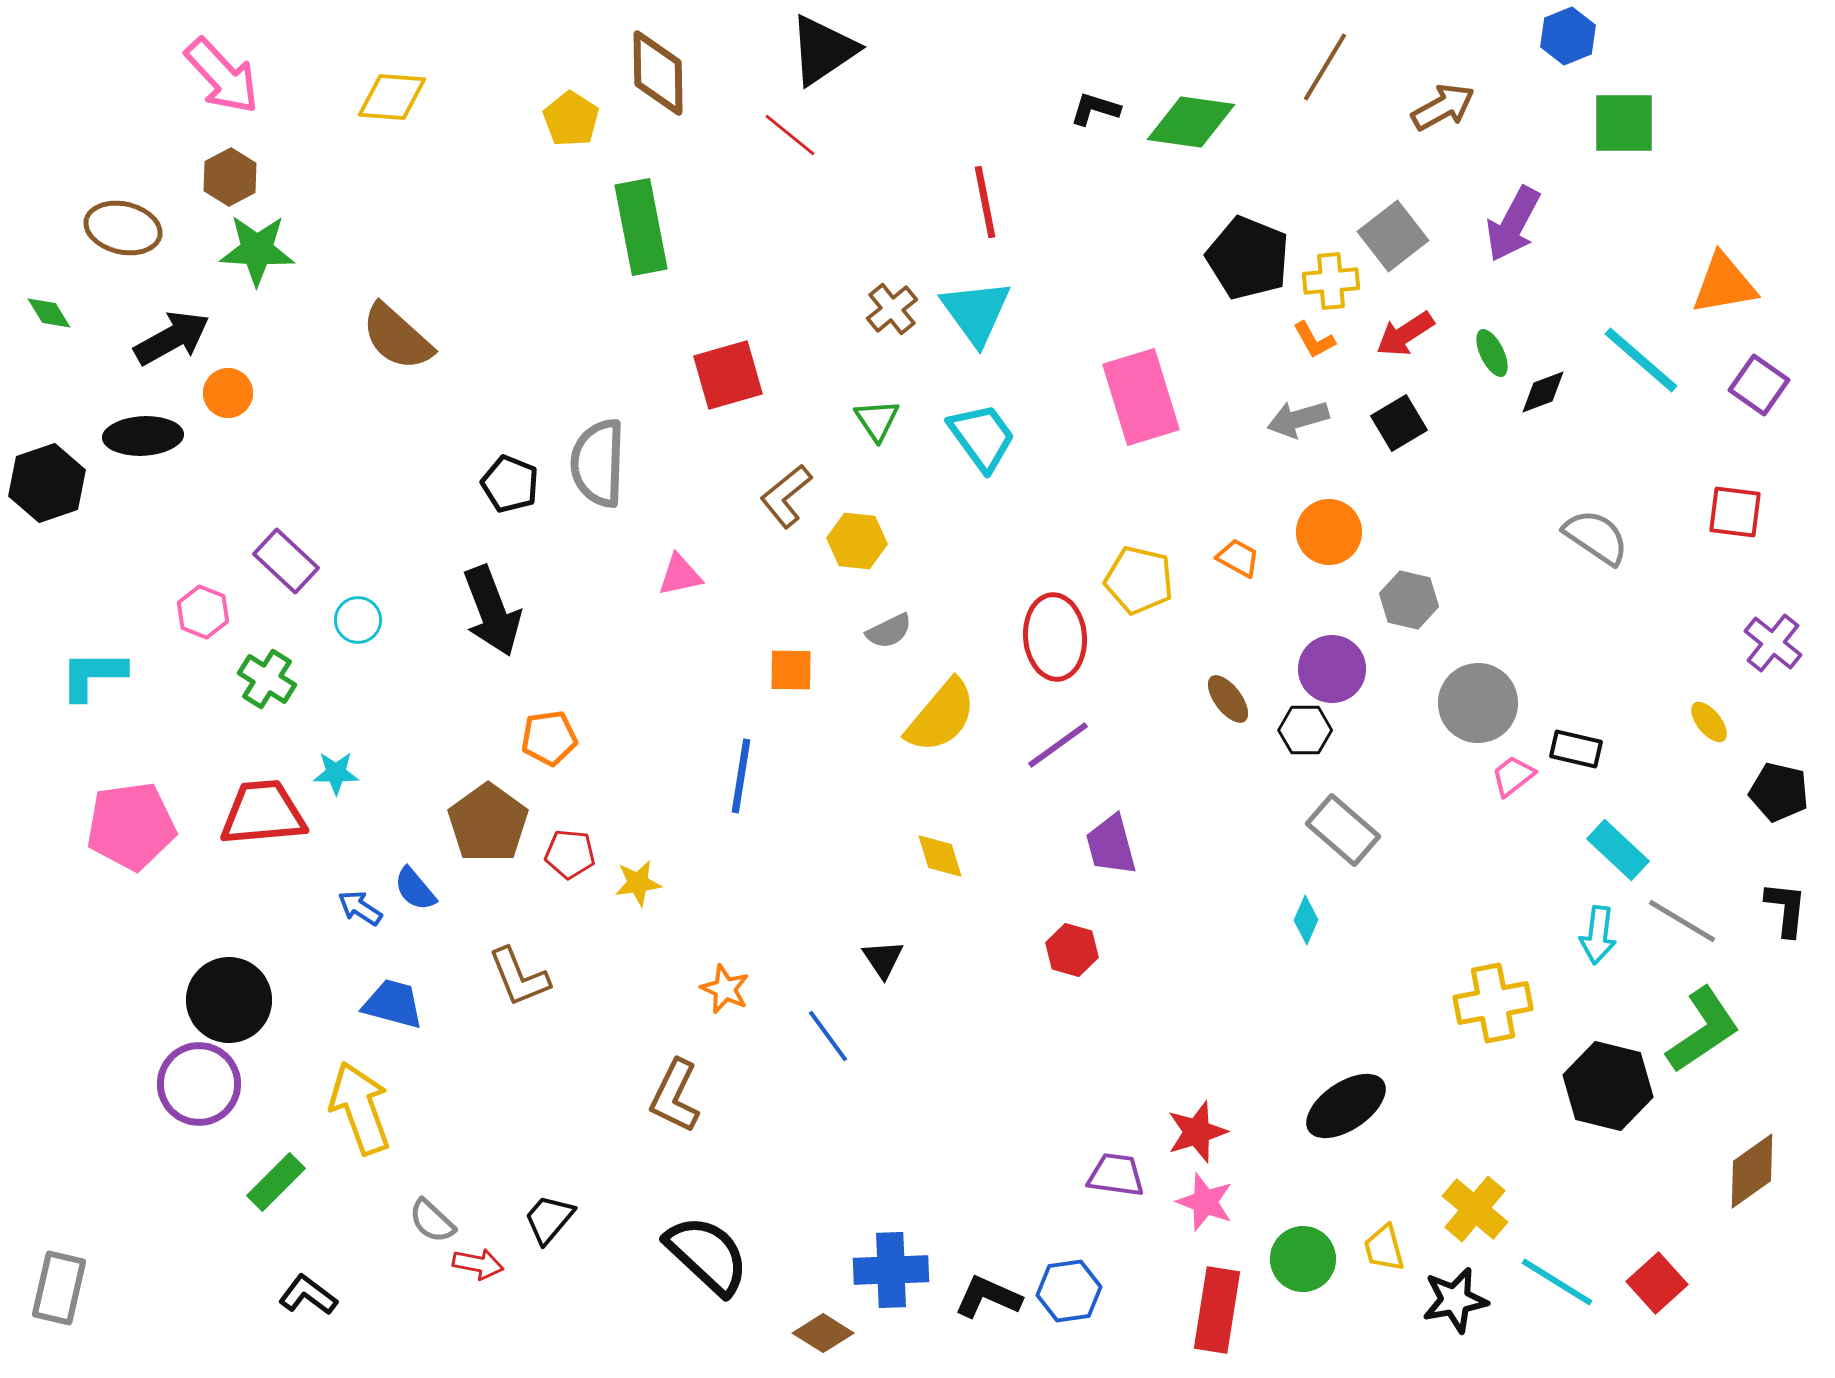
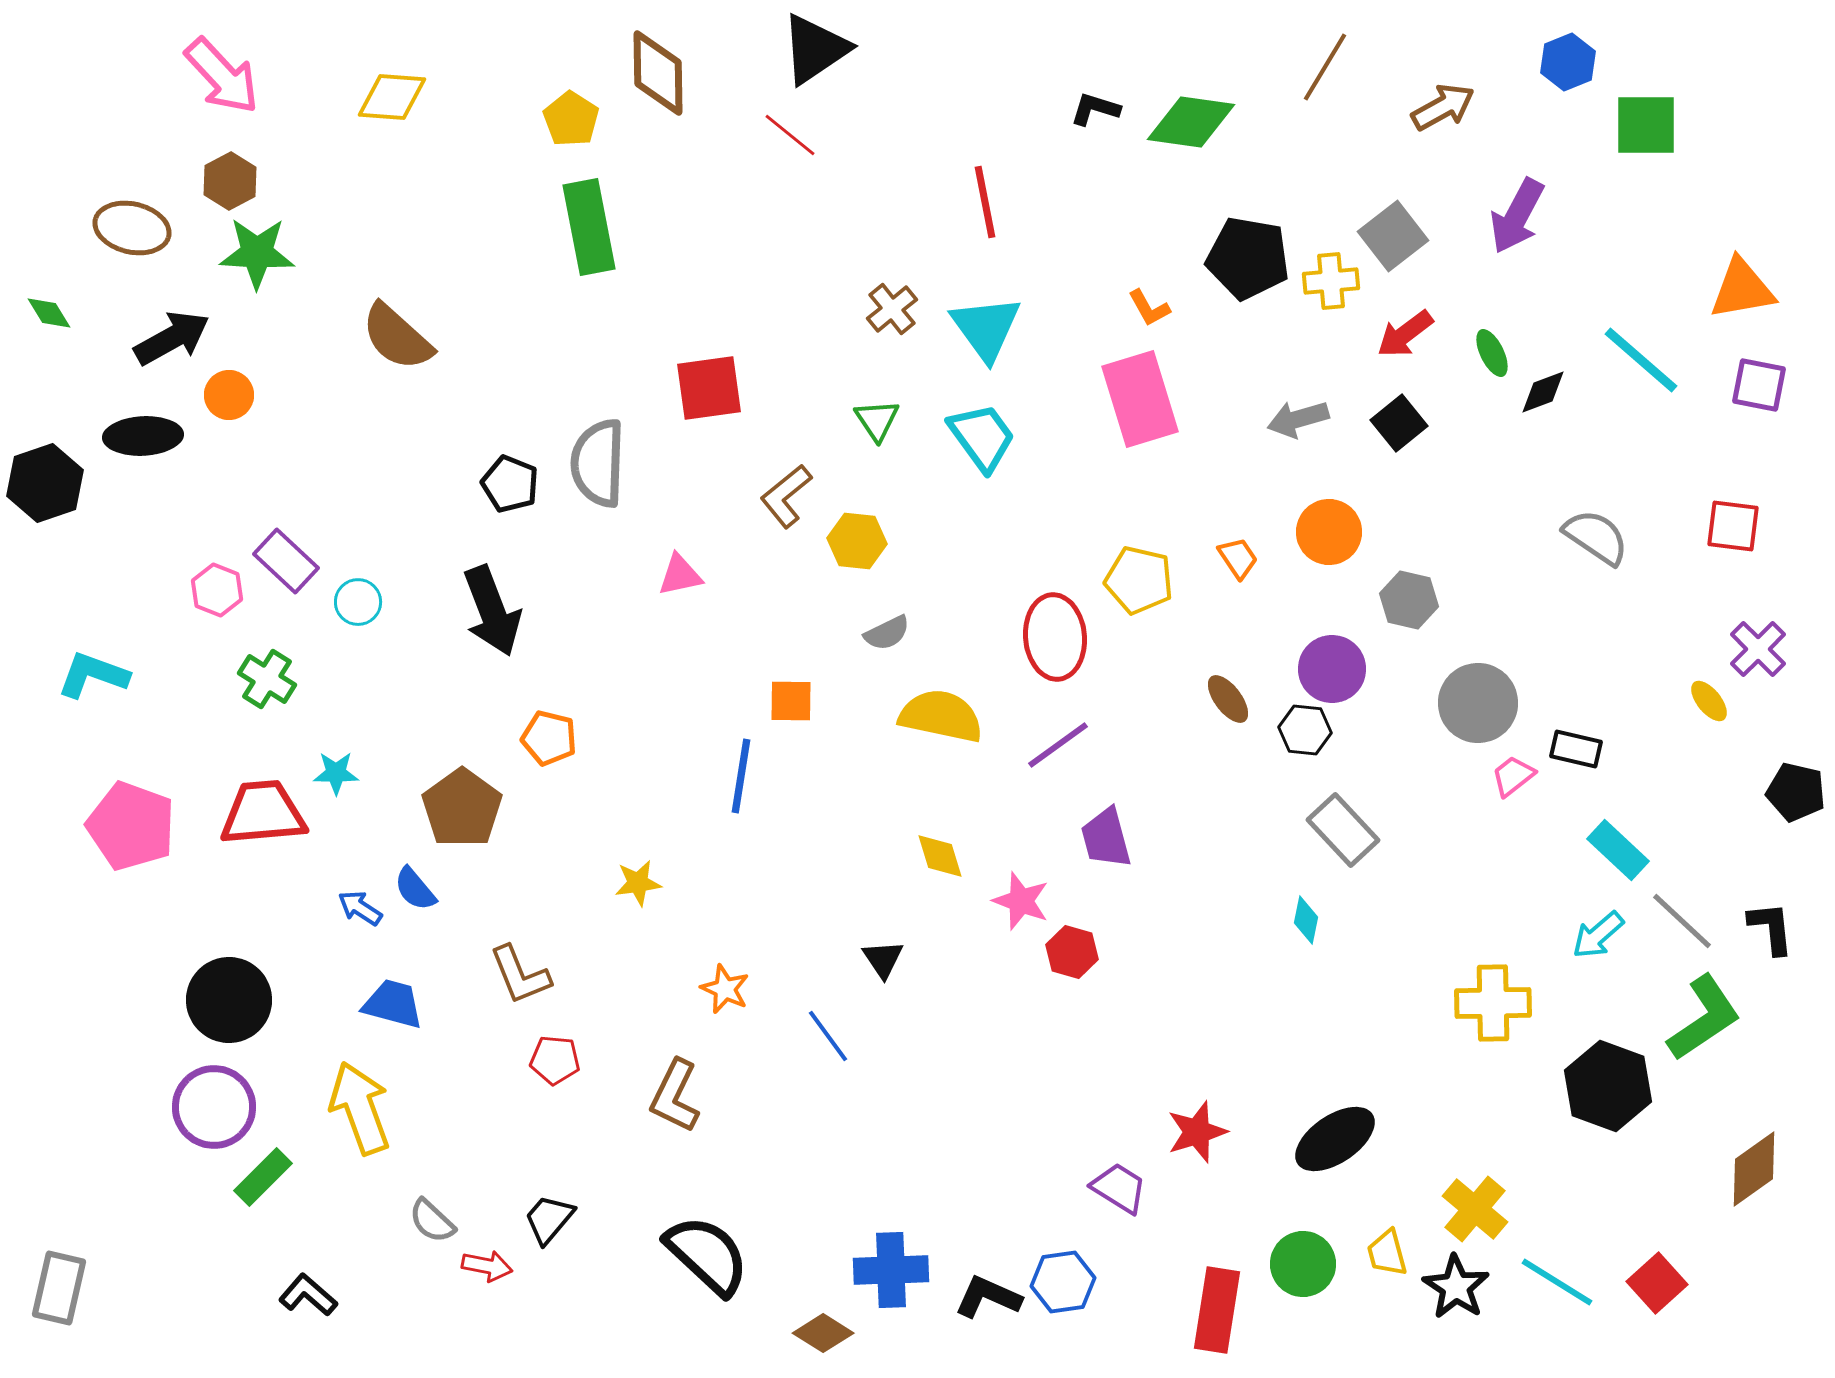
blue hexagon at (1568, 36): moved 26 px down
black triangle at (823, 50): moved 8 px left, 1 px up
green square at (1624, 123): moved 22 px right, 2 px down
brown hexagon at (230, 177): moved 4 px down
purple arrow at (1513, 224): moved 4 px right, 8 px up
green rectangle at (641, 227): moved 52 px left
brown ellipse at (123, 228): moved 9 px right
green star at (257, 250): moved 3 px down
black pentagon at (1248, 258): rotated 12 degrees counterclockwise
orange triangle at (1724, 284): moved 18 px right, 5 px down
cyan triangle at (976, 312): moved 10 px right, 16 px down
red arrow at (1405, 334): rotated 4 degrees counterclockwise
orange L-shape at (1314, 340): moved 165 px left, 32 px up
red square at (728, 375): moved 19 px left, 13 px down; rotated 8 degrees clockwise
purple square at (1759, 385): rotated 24 degrees counterclockwise
orange circle at (228, 393): moved 1 px right, 2 px down
pink rectangle at (1141, 397): moved 1 px left, 2 px down
black square at (1399, 423): rotated 8 degrees counterclockwise
black hexagon at (47, 483): moved 2 px left
red square at (1735, 512): moved 2 px left, 14 px down
orange trapezoid at (1238, 558): rotated 27 degrees clockwise
pink hexagon at (203, 612): moved 14 px right, 22 px up
cyan circle at (358, 620): moved 18 px up
gray semicircle at (889, 631): moved 2 px left, 2 px down
purple cross at (1773, 643): moved 15 px left, 6 px down; rotated 6 degrees clockwise
orange square at (791, 670): moved 31 px down
cyan L-shape at (93, 675): rotated 20 degrees clockwise
yellow semicircle at (941, 716): rotated 118 degrees counterclockwise
yellow ellipse at (1709, 722): moved 21 px up
black hexagon at (1305, 730): rotated 6 degrees clockwise
orange pentagon at (549, 738): rotated 22 degrees clockwise
black pentagon at (1779, 792): moved 17 px right
brown pentagon at (488, 823): moved 26 px left, 15 px up
pink pentagon at (131, 826): rotated 28 degrees clockwise
gray rectangle at (1343, 830): rotated 6 degrees clockwise
purple trapezoid at (1111, 845): moved 5 px left, 7 px up
red pentagon at (570, 854): moved 15 px left, 206 px down
black L-shape at (1786, 909): moved 15 px left, 19 px down; rotated 12 degrees counterclockwise
cyan diamond at (1306, 920): rotated 12 degrees counterclockwise
gray line at (1682, 921): rotated 12 degrees clockwise
cyan arrow at (1598, 935): rotated 42 degrees clockwise
red hexagon at (1072, 950): moved 2 px down
brown L-shape at (519, 977): moved 1 px right, 2 px up
yellow cross at (1493, 1003): rotated 10 degrees clockwise
green L-shape at (1703, 1030): moved 1 px right, 12 px up
purple circle at (199, 1084): moved 15 px right, 23 px down
black hexagon at (1608, 1086): rotated 6 degrees clockwise
black ellipse at (1346, 1106): moved 11 px left, 33 px down
brown diamond at (1752, 1171): moved 2 px right, 2 px up
purple trapezoid at (1116, 1175): moved 3 px right, 13 px down; rotated 24 degrees clockwise
green rectangle at (276, 1182): moved 13 px left, 5 px up
pink star at (1205, 1202): moved 184 px left, 301 px up
yellow trapezoid at (1384, 1248): moved 3 px right, 5 px down
green circle at (1303, 1259): moved 5 px down
red arrow at (478, 1264): moved 9 px right, 2 px down
blue hexagon at (1069, 1291): moved 6 px left, 9 px up
black L-shape at (308, 1295): rotated 4 degrees clockwise
black star at (1455, 1300): moved 1 px right, 13 px up; rotated 28 degrees counterclockwise
